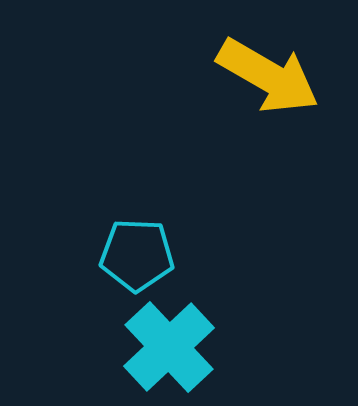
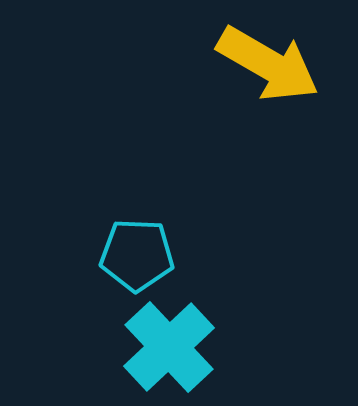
yellow arrow: moved 12 px up
